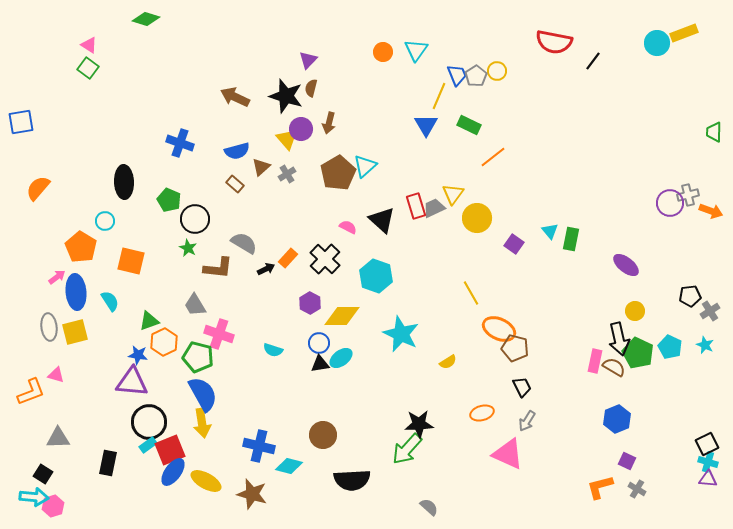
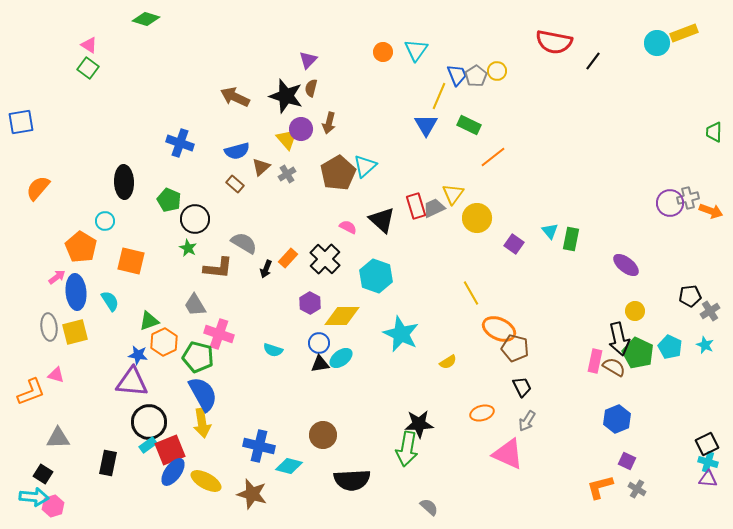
gray cross at (688, 195): moved 3 px down
black arrow at (266, 269): rotated 138 degrees clockwise
green arrow at (407, 449): rotated 32 degrees counterclockwise
